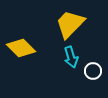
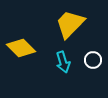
cyan arrow: moved 8 px left, 5 px down
white circle: moved 11 px up
